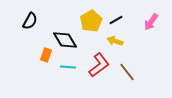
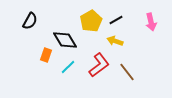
pink arrow: rotated 48 degrees counterclockwise
cyan line: rotated 49 degrees counterclockwise
